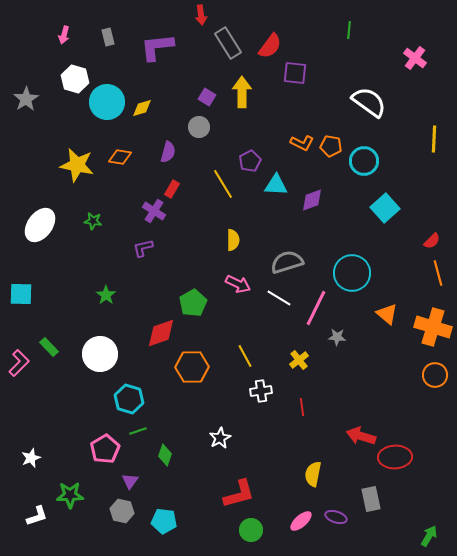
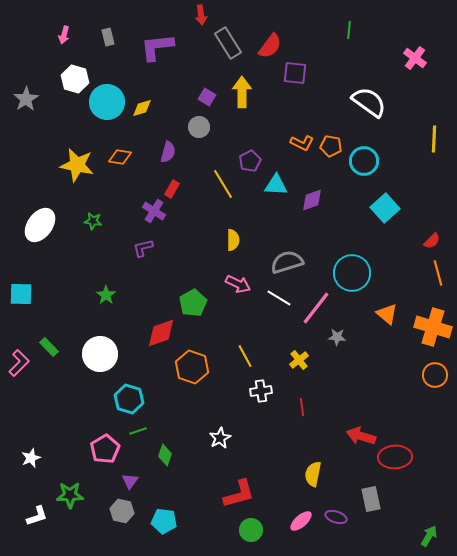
pink line at (316, 308): rotated 12 degrees clockwise
orange hexagon at (192, 367): rotated 20 degrees clockwise
